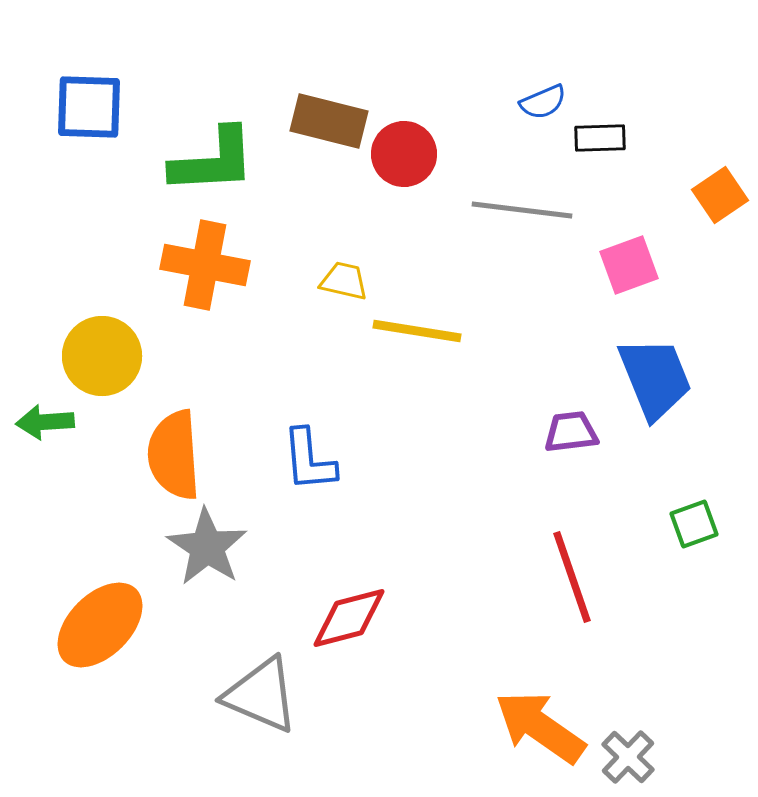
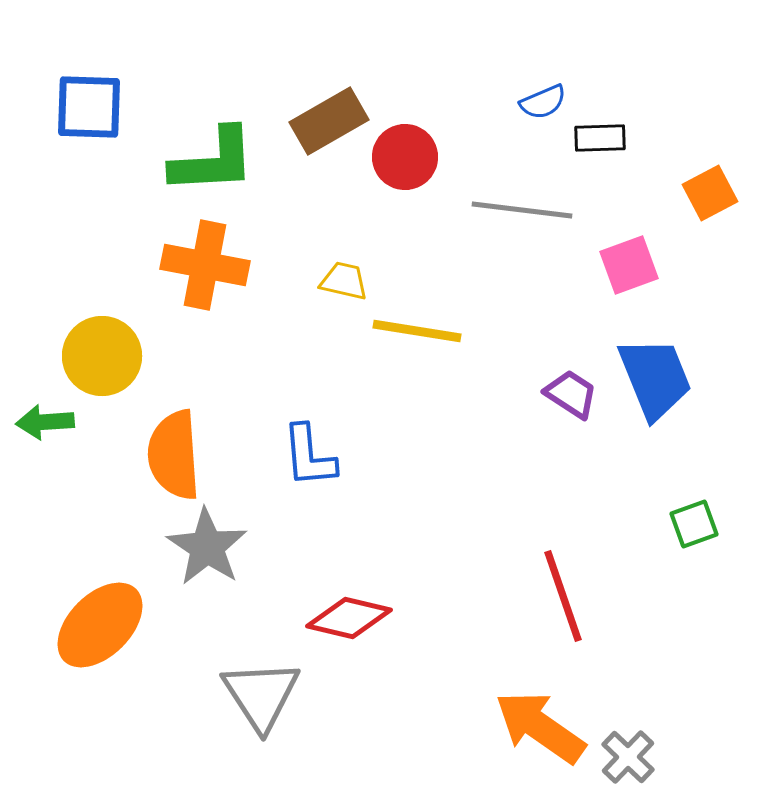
brown rectangle: rotated 44 degrees counterclockwise
red circle: moved 1 px right, 3 px down
orange square: moved 10 px left, 2 px up; rotated 6 degrees clockwise
purple trapezoid: moved 38 px up; rotated 40 degrees clockwise
blue L-shape: moved 4 px up
red line: moved 9 px left, 19 px down
red diamond: rotated 28 degrees clockwise
gray triangle: rotated 34 degrees clockwise
